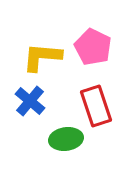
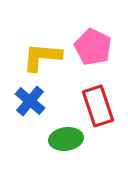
red rectangle: moved 2 px right
